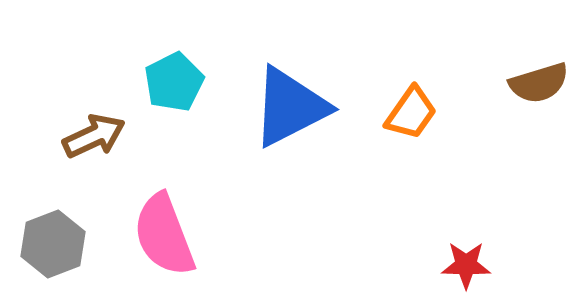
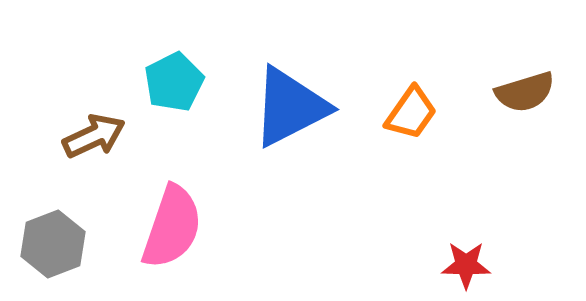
brown semicircle: moved 14 px left, 9 px down
pink semicircle: moved 8 px right, 8 px up; rotated 140 degrees counterclockwise
